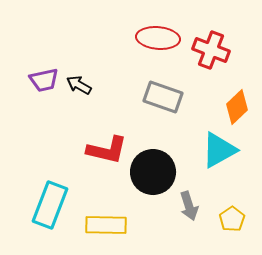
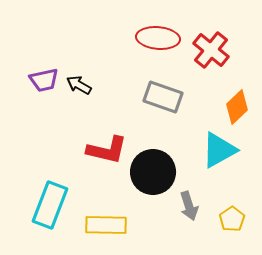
red cross: rotated 18 degrees clockwise
